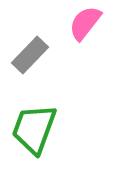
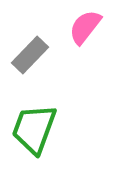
pink semicircle: moved 4 px down
